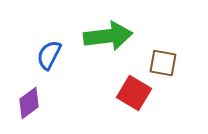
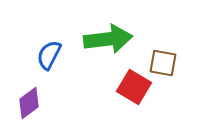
green arrow: moved 3 px down
red square: moved 6 px up
